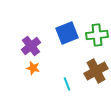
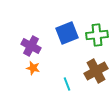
purple cross: rotated 24 degrees counterclockwise
